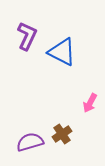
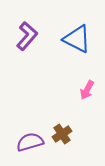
purple L-shape: rotated 16 degrees clockwise
blue triangle: moved 15 px right, 13 px up
pink arrow: moved 3 px left, 13 px up
